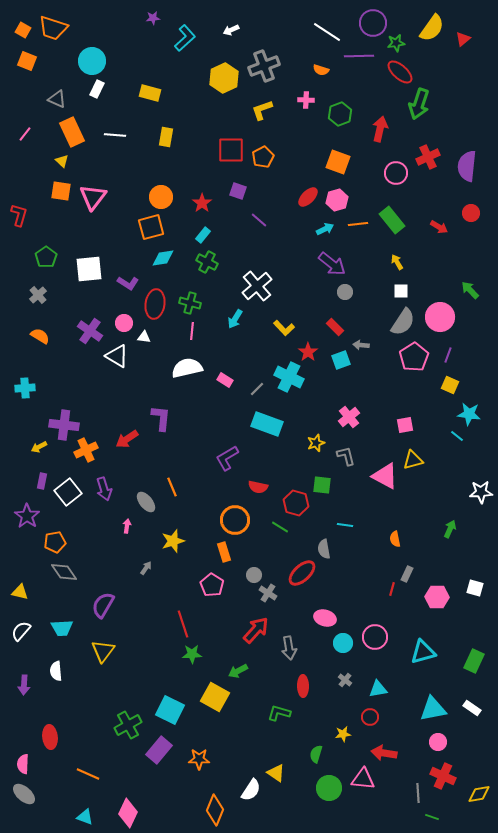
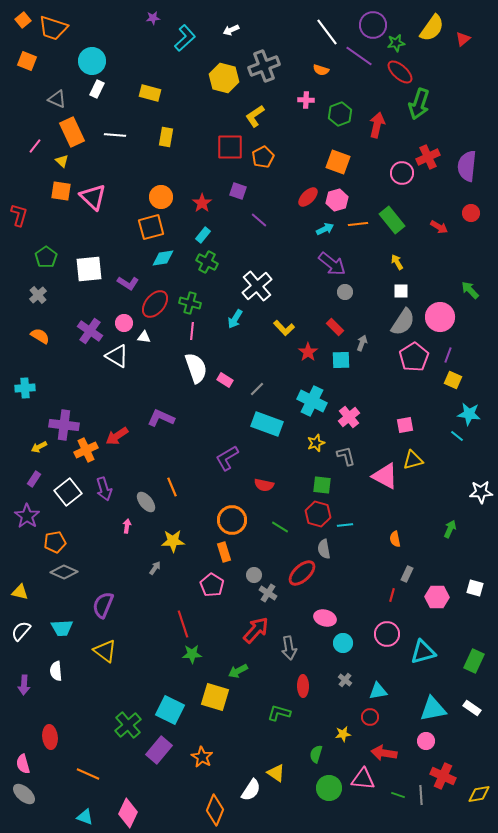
purple circle at (373, 23): moved 2 px down
orange square at (23, 30): moved 10 px up; rotated 21 degrees clockwise
white line at (327, 32): rotated 20 degrees clockwise
purple line at (359, 56): rotated 36 degrees clockwise
yellow hexagon at (224, 78): rotated 20 degrees counterclockwise
yellow L-shape at (262, 110): moved 7 px left, 6 px down; rotated 15 degrees counterclockwise
red arrow at (380, 129): moved 3 px left, 4 px up
pink line at (25, 134): moved 10 px right, 12 px down
red square at (231, 150): moved 1 px left, 3 px up
pink circle at (396, 173): moved 6 px right
pink triangle at (93, 197): rotated 24 degrees counterclockwise
red ellipse at (155, 304): rotated 32 degrees clockwise
gray arrow at (361, 345): moved 1 px right, 2 px up; rotated 105 degrees clockwise
cyan square at (341, 360): rotated 18 degrees clockwise
white semicircle at (187, 368): moved 9 px right; rotated 84 degrees clockwise
cyan cross at (289, 377): moved 23 px right, 24 px down
yellow square at (450, 385): moved 3 px right, 5 px up
purple L-shape at (161, 418): rotated 72 degrees counterclockwise
red arrow at (127, 439): moved 10 px left, 3 px up
purple rectangle at (42, 481): moved 8 px left, 2 px up; rotated 21 degrees clockwise
red semicircle at (258, 487): moved 6 px right, 2 px up
red hexagon at (296, 503): moved 22 px right, 11 px down
orange circle at (235, 520): moved 3 px left
cyan line at (345, 525): rotated 14 degrees counterclockwise
yellow star at (173, 541): rotated 15 degrees clockwise
gray arrow at (146, 568): moved 9 px right
gray diamond at (64, 572): rotated 32 degrees counterclockwise
red line at (392, 589): moved 6 px down
purple semicircle at (103, 605): rotated 8 degrees counterclockwise
pink circle at (375, 637): moved 12 px right, 3 px up
yellow triangle at (103, 651): moved 2 px right; rotated 30 degrees counterclockwise
cyan triangle at (378, 689): moved 2 px down
yellow square at (215, 697): rotated 12 degrees counterclockwise
green cross at (128, 725): rotated 12 degrees counterclockwise
pink circle at (438, 742): moved 12 px left, 1 px up
orange star at (199, 759): moved 3 px right, 2 px up; rotated 30 degrees clockwise
pink semicircle at (23, 764): rotated 18 degrees counterclockwise
gray line at (418, 793): moved 3 px right, 2 px down
green line at (432, 817): moved 34 px left, 22 px up
